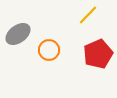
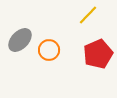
gray ellipse: moved 2 px right, 6 px down; rotated 10 degrees counterclockwise
